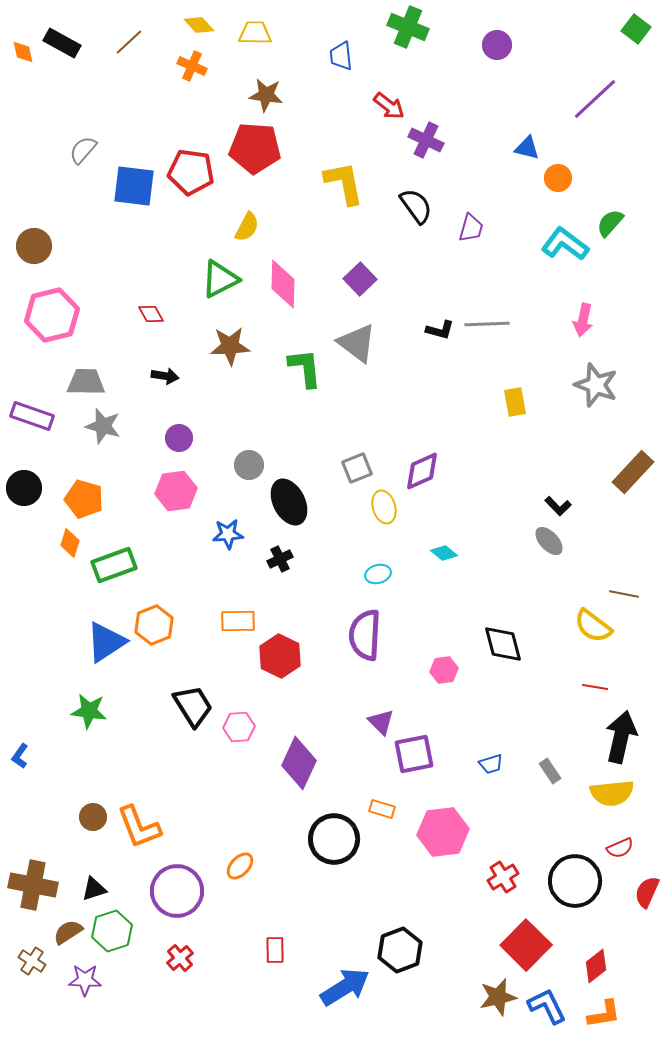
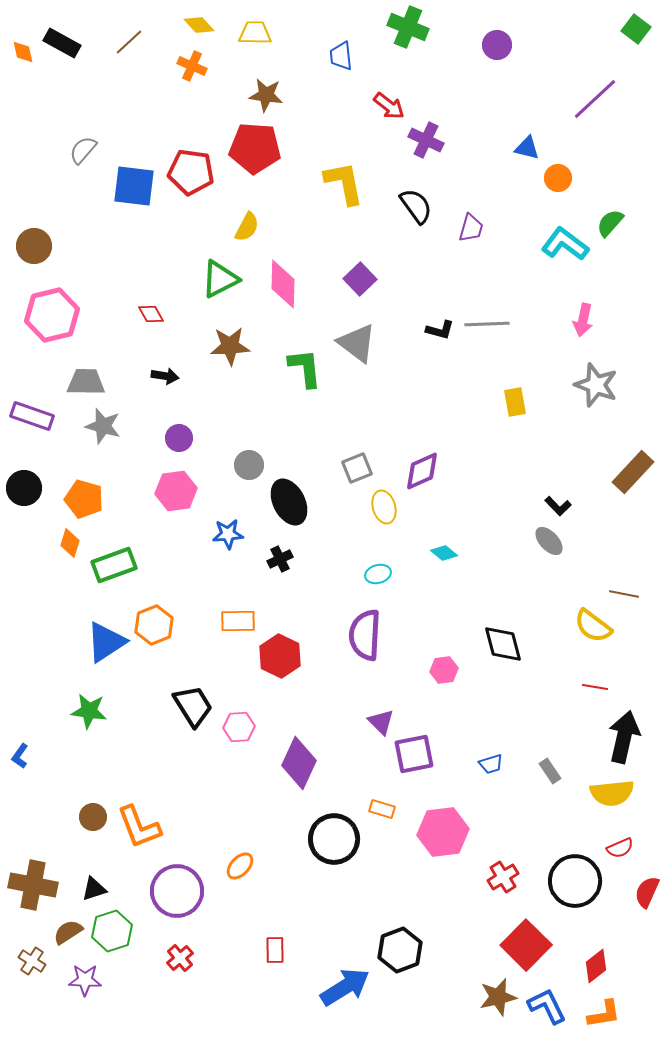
black arrow at (621, 737): moved 3 px right
